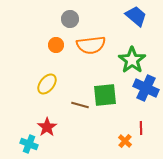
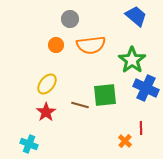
red star: moved 1 px left, 15 px up
